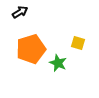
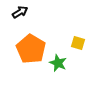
orange pentagon: rotated 24 degrees counterclockwise
